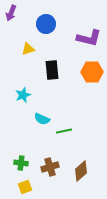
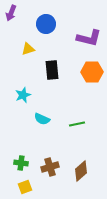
green line: moved 13 px right, 7 px up
